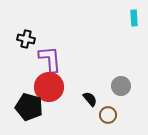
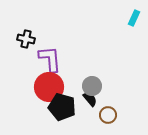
cyan rectangle: rotated 28 degrees clockwise
gray circle: moved 29 px left
black pentagon: moved 33 px right
